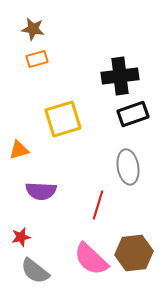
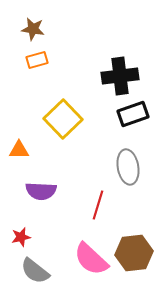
orange rectangle: moved 1 px down
yellow square: rotated 27 degrees counterclockwise
orange triangle: rotated 15 degrees clockwise
